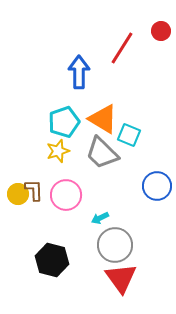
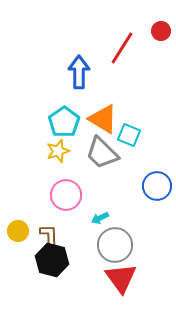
cyan pentagon: rotated 16 degrees counterclockwise
brown L-shape: moved 15 px right, 45 px down
yellow circle: moved 37 px down
